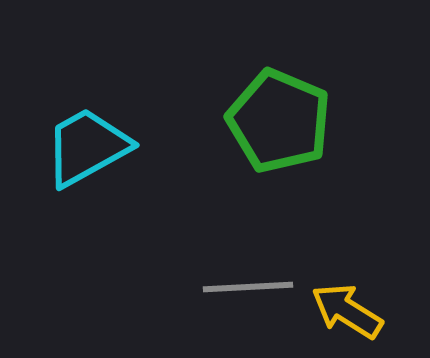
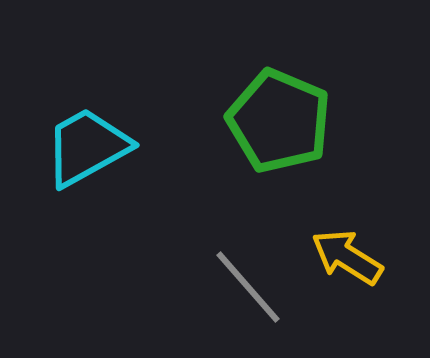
gray line: rotated 52 degrees clockwise
yellow arrow: moved 54 px up
